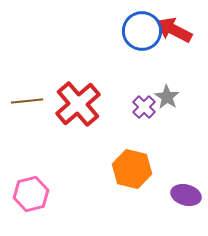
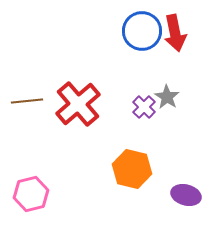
red arrow: moved 1 px right, 3 px down; rotated 129 degrees counterclockwise
